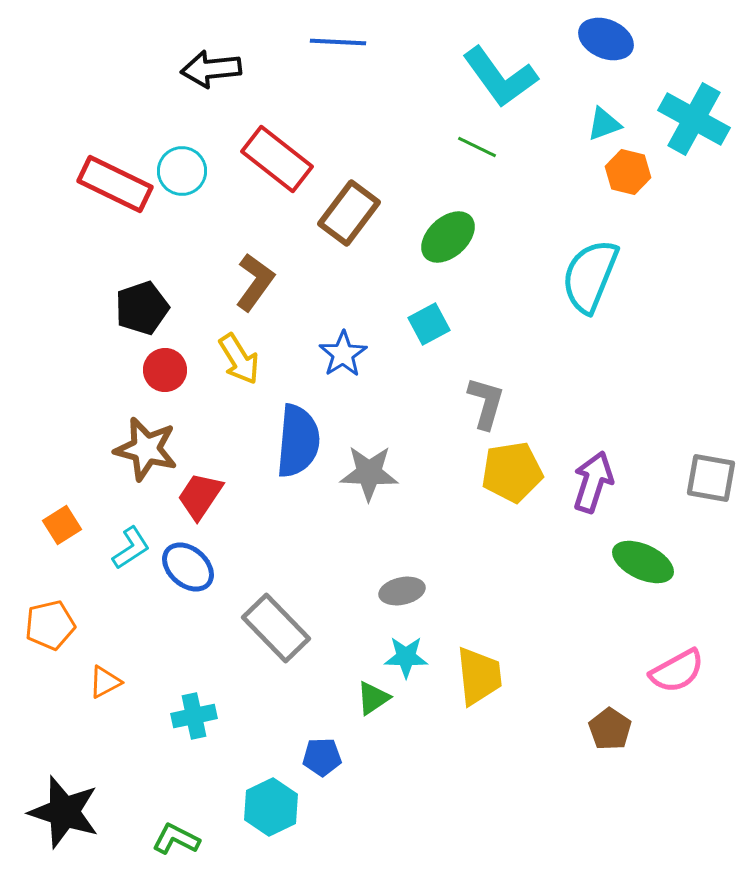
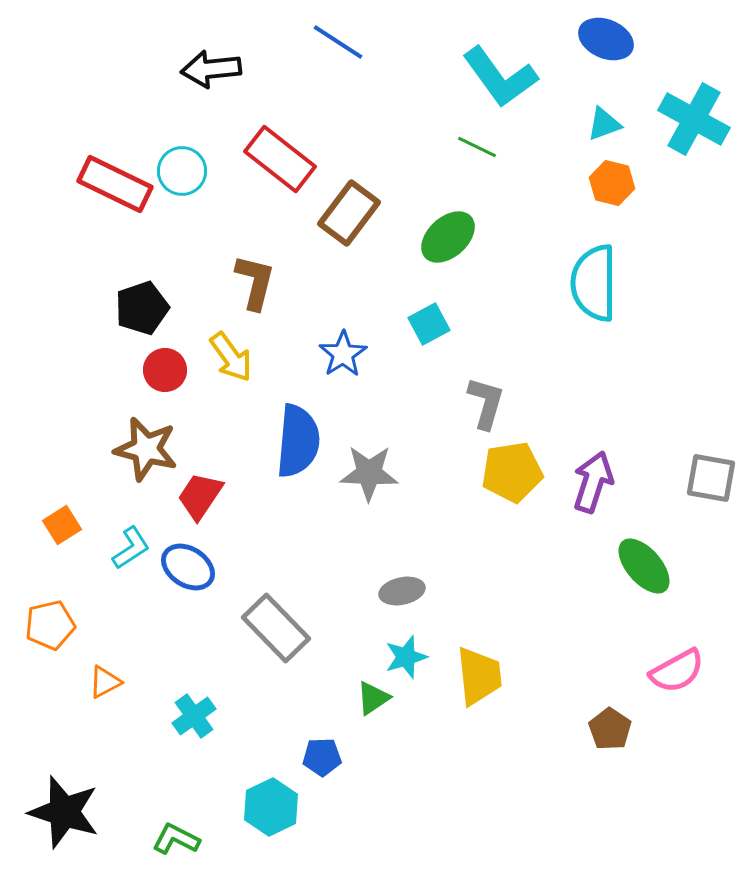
blue line at (338, 42): rotated 30 degrees clockwise
red rectangle at (277, 159): moved 3 px right
orange hexagon at (628, 172): moved 16 px left, 11 px down
cyan semicircle at (590, 276): moved 4 px right, 7 px down; rotated 22 degrees counterclockwise
brown L-shape at (255, 282): rotated 22 degrees counterclockwise
yellow arrow at (239, 359): moved 8 px left, 2 px up; rotated 4 degrees counterclockwise
green ellipse at (643, 562): moved 1 px right, 4 px down; rotated 24 degrees clockwise
blue ellipse at (188, 567): rotated 8 degrees counterclockwise
cyan star at (406, 657): rotated 18 degrees counterclockwise
cyan cross at (194, 716): rotated 24 degrees counterclockwise
